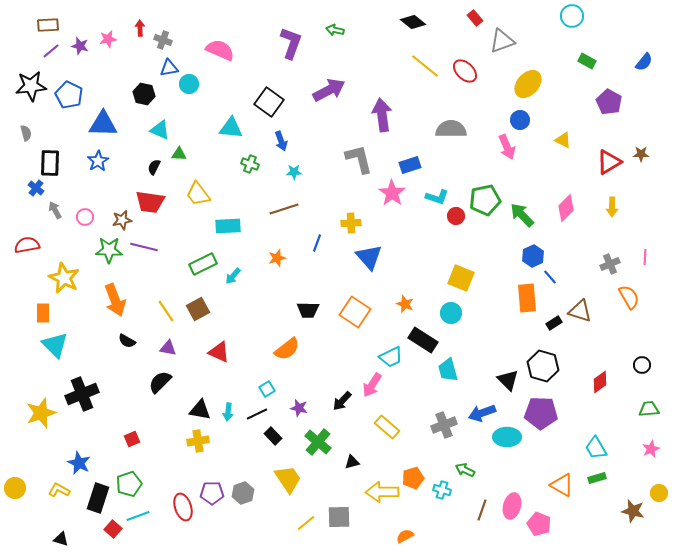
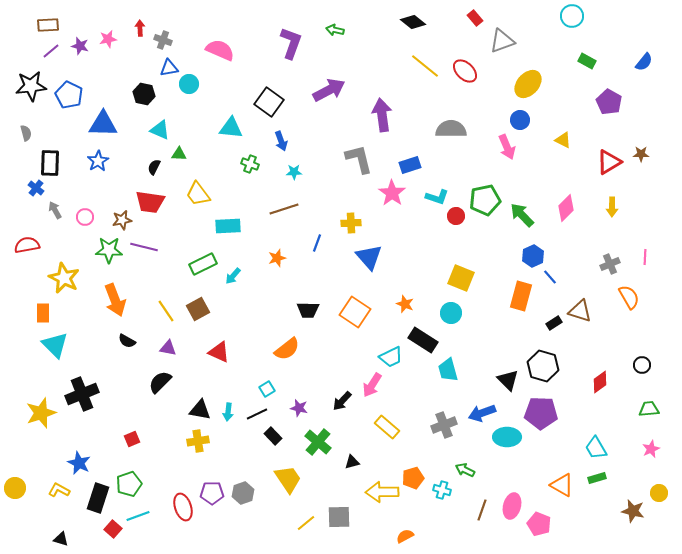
orange rectangle at (527, 298): moved 6 px left, 2 px up; rotated 20 degrees clockwise
